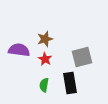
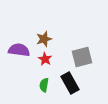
brown star: moved 1 px left
black rectangle: rotated 20 degrees counterclockwise
